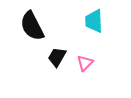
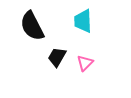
cyan trapezoid: moved 11 px left
